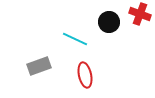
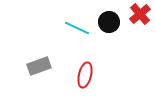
red cross: rotated 30 degrees clockwise
cyan line: moved 2 px right, 11 px up
red ellipse: rotated 25 degrees clockwise
